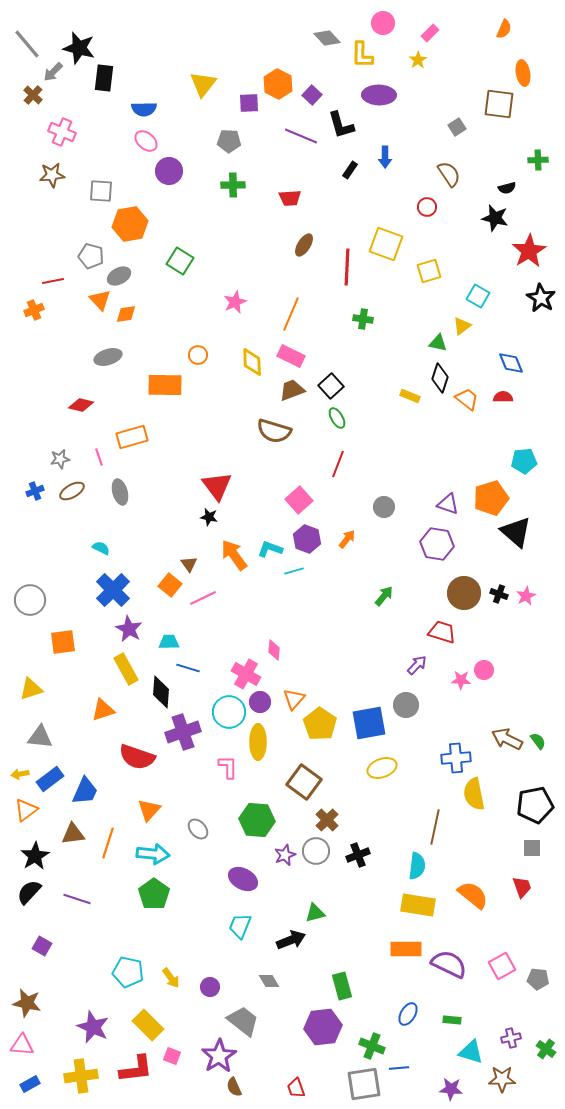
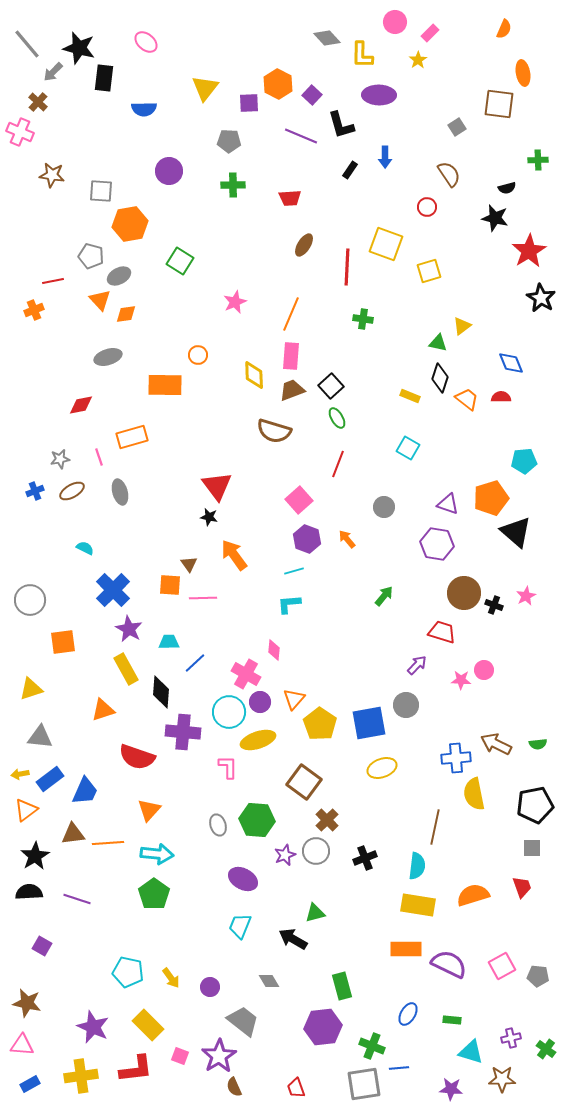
pink circle at (383, 23): moved 12 px right, 1 px up
yellow triangle at (203, 84): moved 2 px right, 4 px down
brown cross at (33, 95): moved 5 px right, 7 px down
pink cross at (62, 132): moved 42 px left
pink ellipse at (146, 141): moved 99 px up
brown star at (52, 175): rotated 15 degrees clockwise
cyan square at (478, 296): moved 70 px left, 152 px down
pink rectangle at (291, 356): rotated 68 degrees clockwise
yellow diamond at (252, 362): moved 2 px right, 13 px down
red semicircle at (503, 397): moved 2 px left
red diamond at (81, 405): rotated 25 degrees counterclockwise
orange arrow at (347, 539): rotated 78 degrees counterclockwise
cyan semicircle at (101, 548): moved 16 px left
cyan L-shape at (270, 549): moved 19 px right, 55 px down; rotated 25 degrees counterclockwise
orange square at (170, 585): rotated 35 degrees counterclockwise
black cross at (499, 594): moved 5 px left, 11 px down
pink line at (203, 598): rotated 24 degrees clockwise
blue line at (188, 668): moved 7 px right, 5 px up; rotated 60 degrees counterclockwise
purple cross at (183, 732): rotated 24 degrees clockwise
brown arrow at (507, 739): moved 11 px left, 5 px down
green semicircle at (538, 741): moved 3 px down; rotated 120 degrees clockwise
yellow ellipse at (258, 742): moved 2 px up; rotated 72 degrees clockwise
gray ellipse at (198, 829): moved 20 px right, 4 px up; rotated 25 degrees clockwise
orange line at (108, 843): rotated 68 degrees clockwise
cyan arrow at (153, 854): moved 4 px right
black cross at (358, 855): moved 7 px right, 3 px down
black semicircle at (29, 892): rotated 44 degrees clockwise
orange semicircle at (473, 895): rotated 56 degrees counterclockwise
black arrow at (291, 940): moved 2 px right, 1 px up; rotated 128 degrees counterclockwise
gray pentagon at (538, 979): moved 3 px up
pink square at (172, 1056): moved 8 px right
